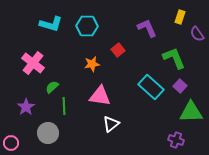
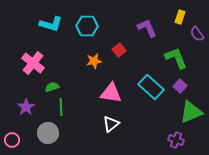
red square: moved 1 px right
green L-shape: moved 2 px right
orange star: moved 2 px right, 3 px up
green semicircle: rotated 24 degrees clockwise
pink triangle: moved 11 px right, 3 px up
green line: moved 3 px left, 1 px down
green triangle: rotated 20 degrees counterclockwise
pink circle: moved 1 px right, 3 px up
